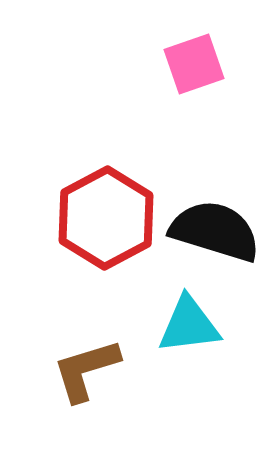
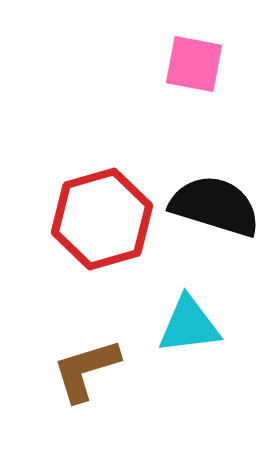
pink square: rotated 30 degrees clockwise
red hexagon: moved 4 px left, 1 px down; rotated 12 degrees clockwise
black semicircle: moved 25 px up
